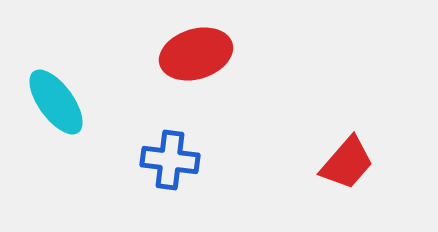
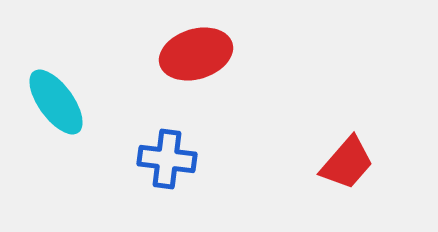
blue cross: moved 3 px left, 1 px up
